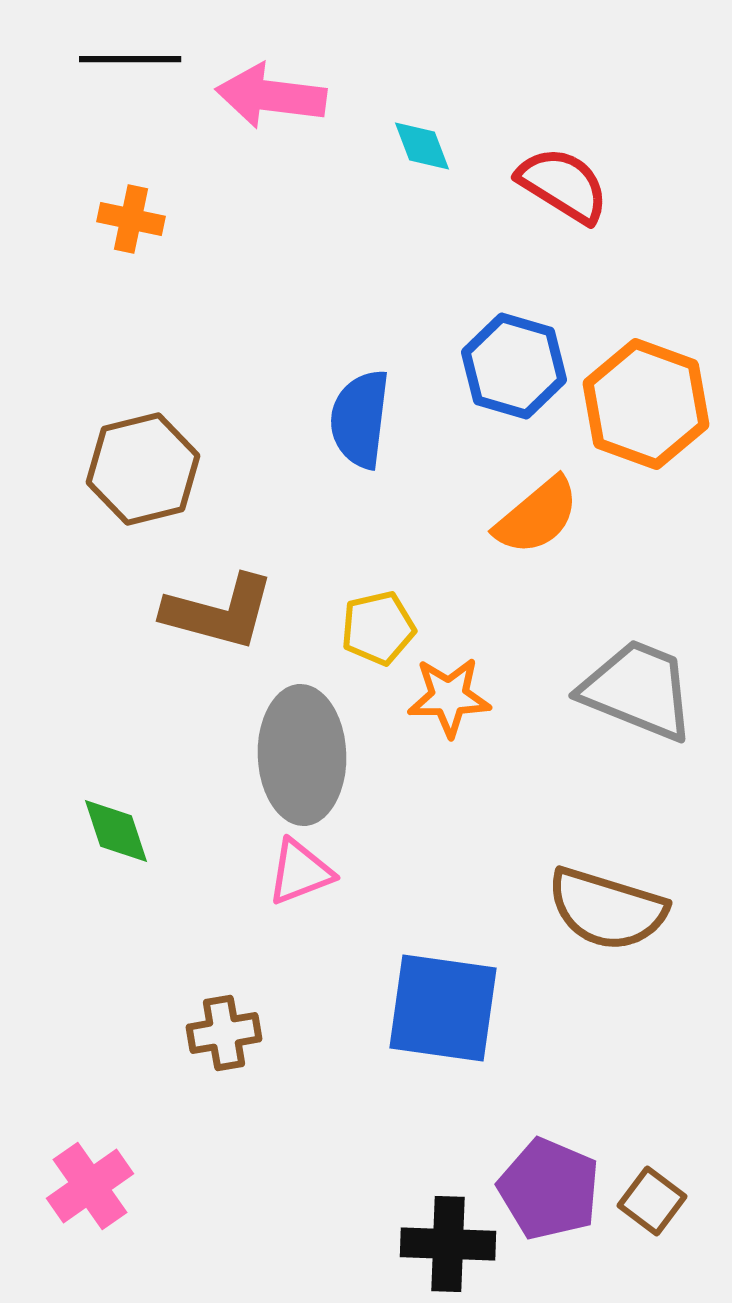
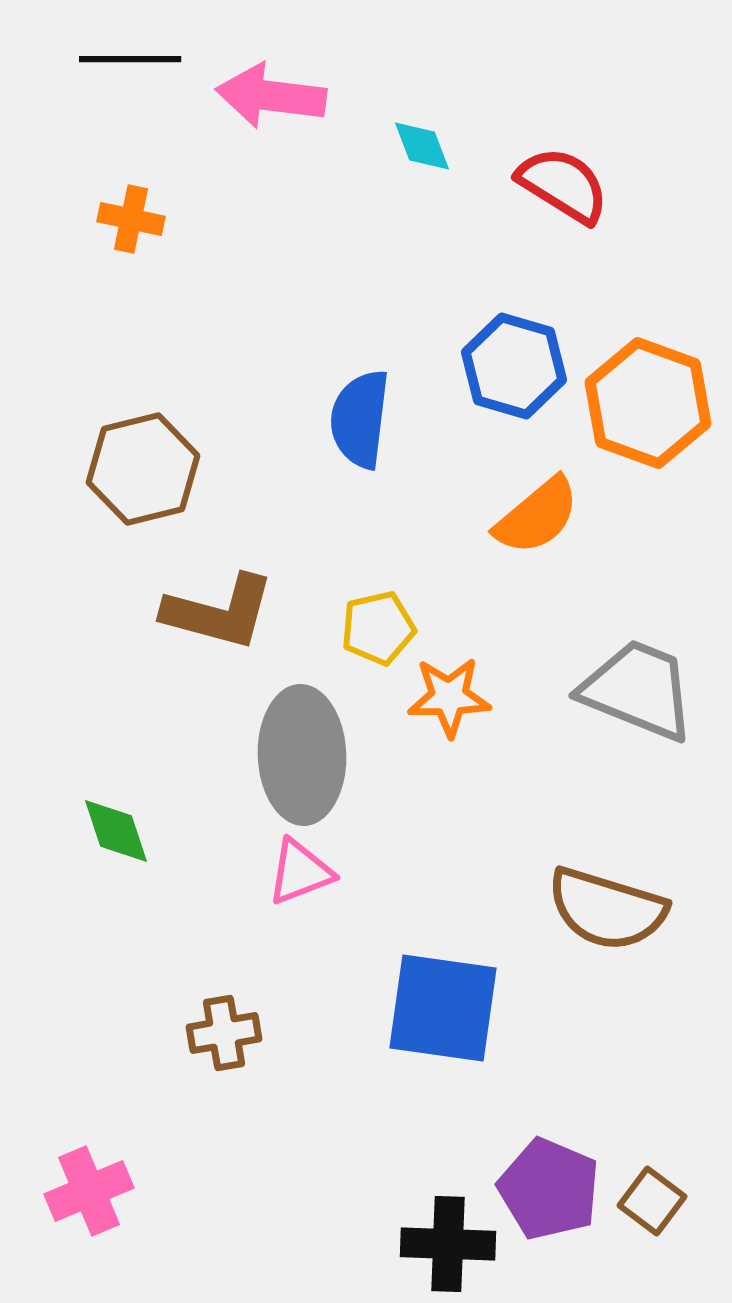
orange hexagon: moved 2 px right, 1 px up
pink cross: moved 1 px left, 5 px down; rotated 12 degrees clockwise
